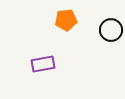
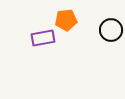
purple rectangle: moved 26 px up
